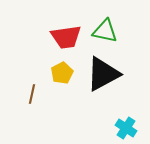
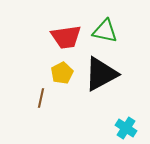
black triangle: moved 2 px left
brown line: moved 9 px right, 4 px down
